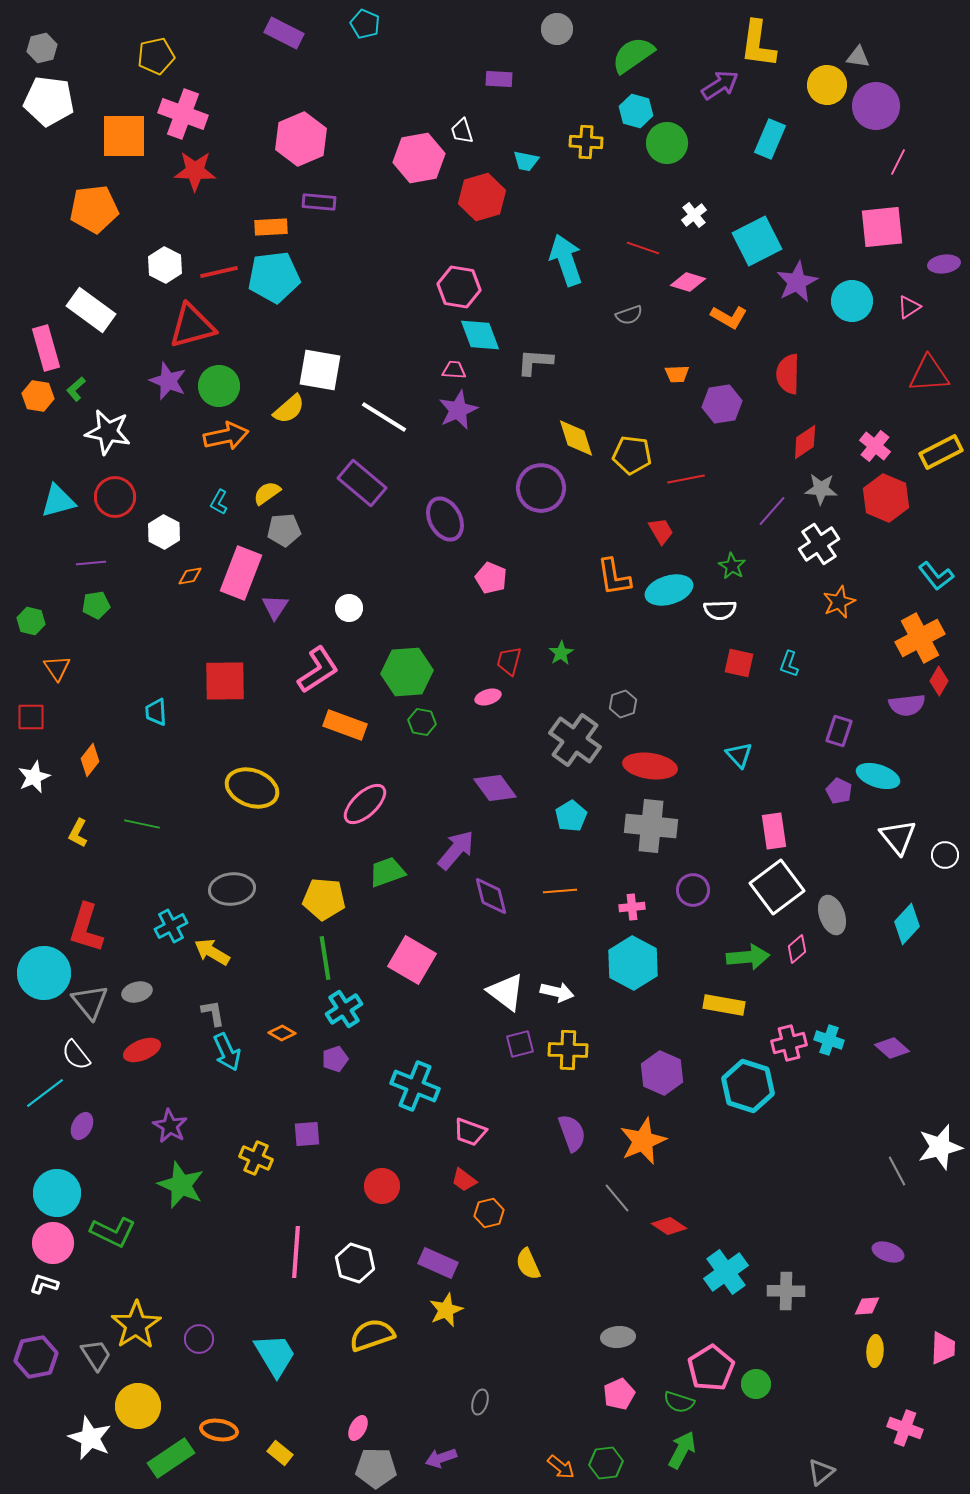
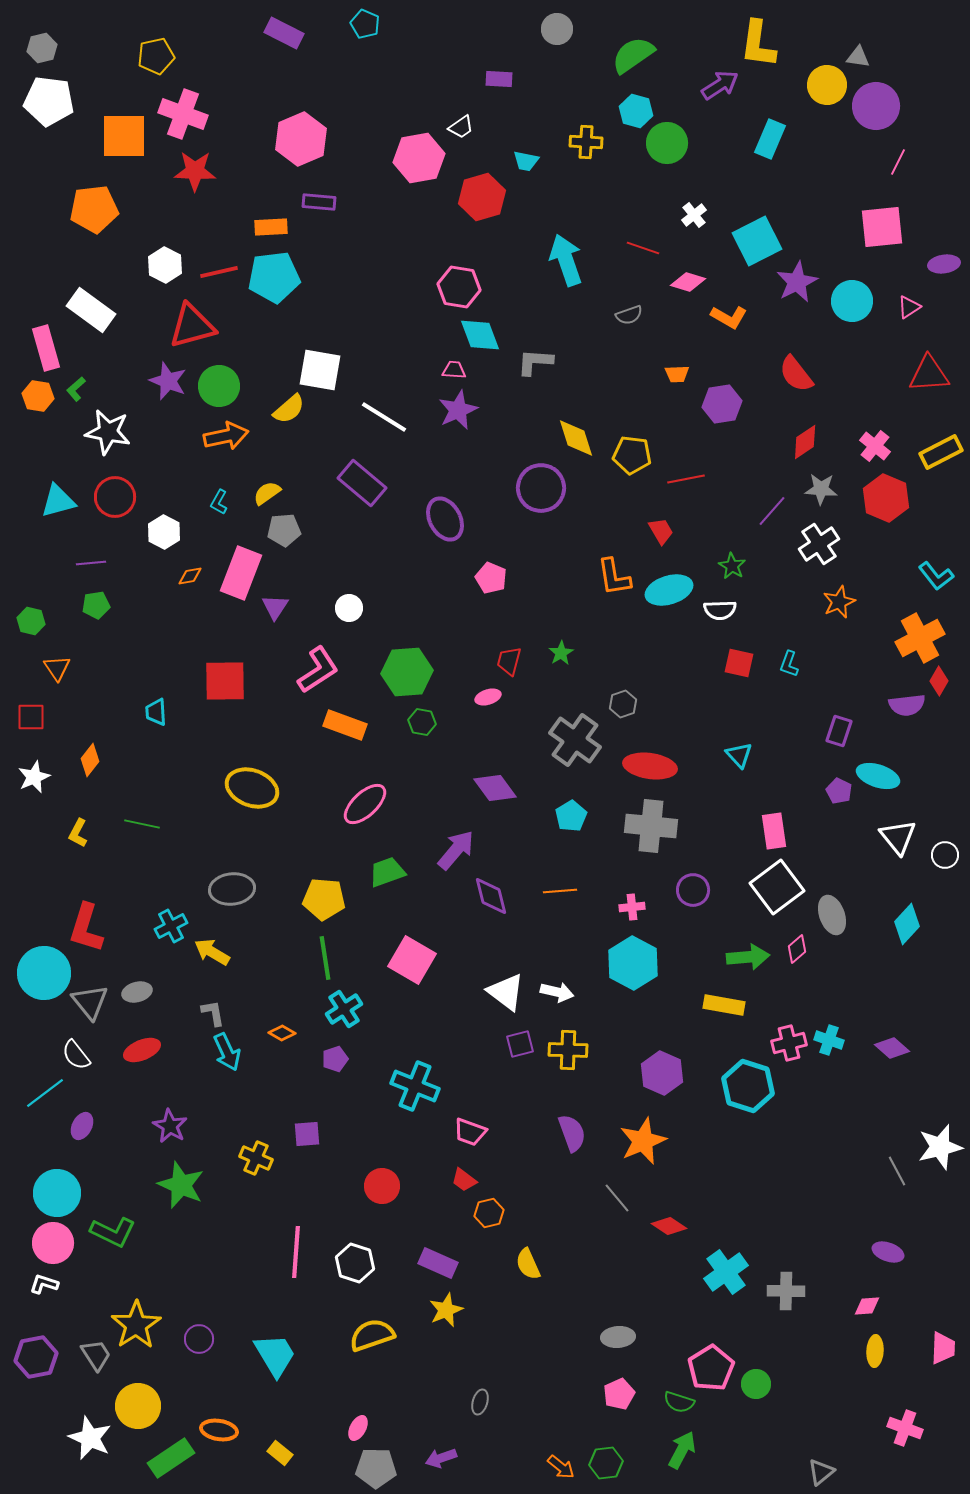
white trapezoid at (462, 131): moved 1 px left, 4 px up; rotated 108 degrees counterclockwise
red semicircle at (788, 374): moved 8 px right; rotated 39 degrees counterclockwise
